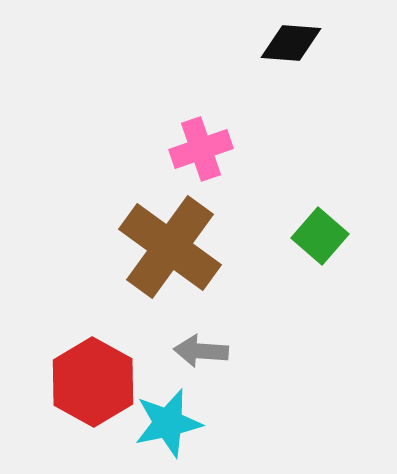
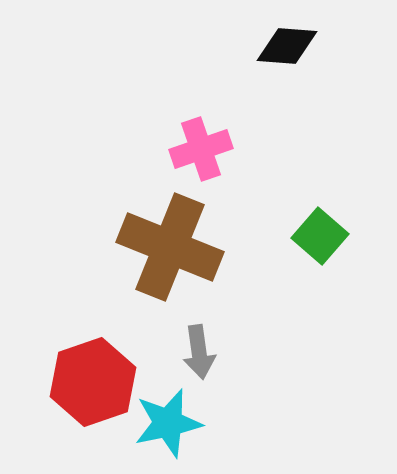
black diamond: moved 4 px left, 3 px down
brown cross: rotated 14 degrees counterclockwise
gray arrow: moved 2 px left, 1 px down; rotated 102 degrees counterclockwise
red hexagon: rotated 12 degrees clockwise
